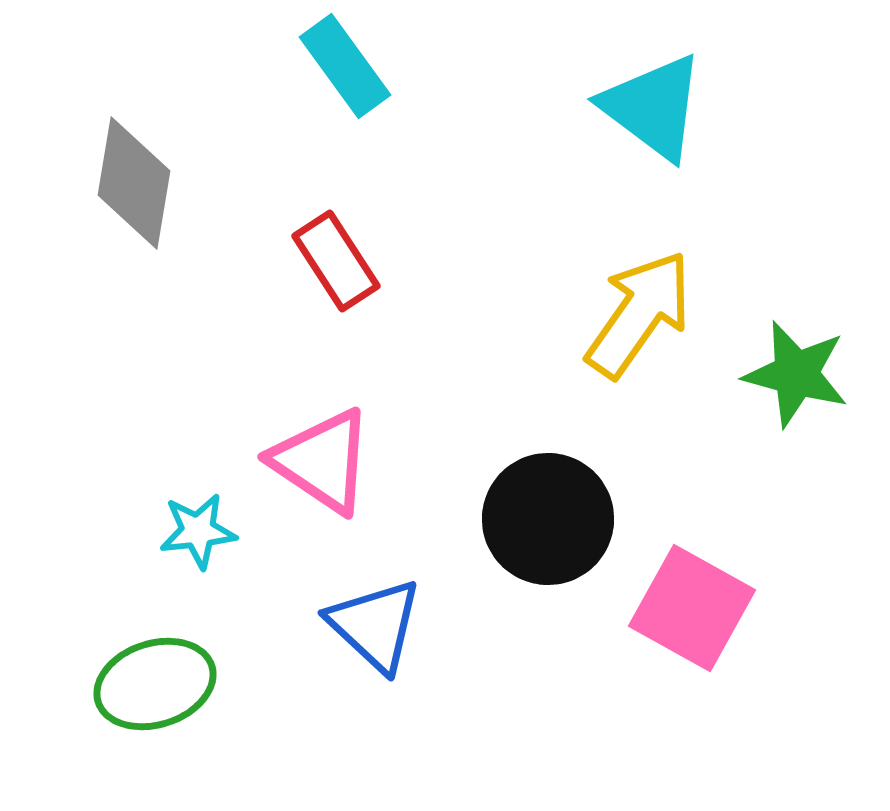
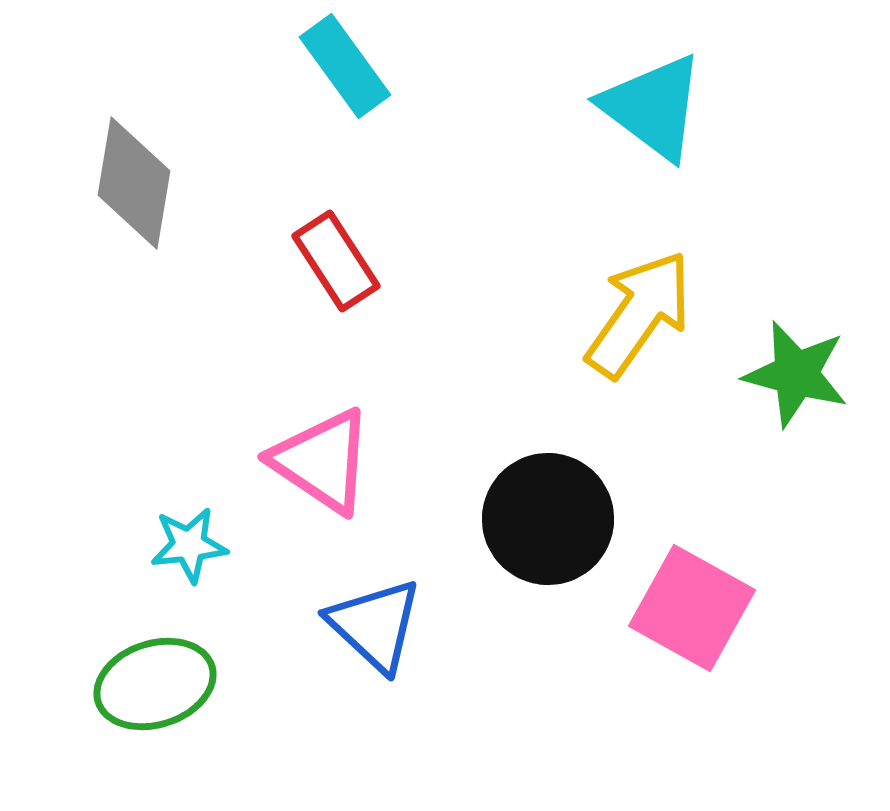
cyan star: moved 9 px left, 14 px down
